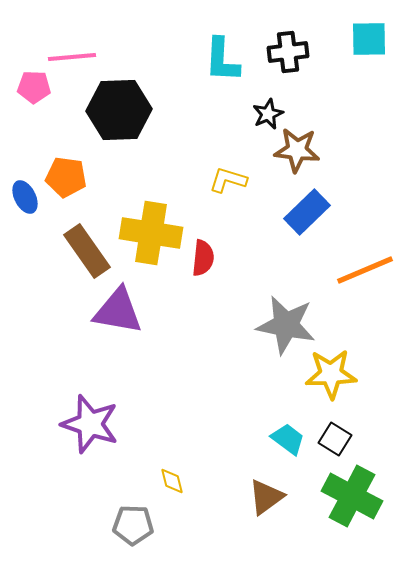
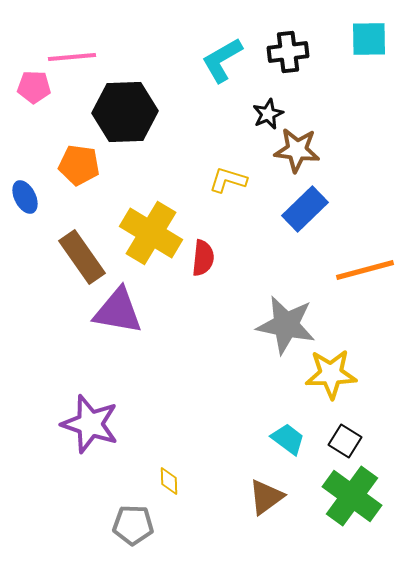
cyan L-shape: rotated 57 degrees clockwise
black hexagon: moved 6 px right, 2 px down
orange pentagon: moved 13 px right, 12 px up
blue rectangle: moved 2 px left, 3 px up
yellow cross: rotated 22 degrees clockwise
brown rectangle: moved 5 px left, 6 px down
orange line: rotated 8 degrees clockwise
black square: moved 10 px right, 2 px down
yellow diamond: moved 3 px left; rotated 12 degrees clockwise
green cross: rotated 8 degrees clockwise
